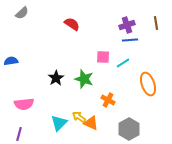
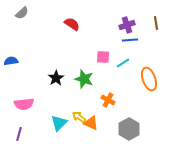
orange ellipse: moved 1 px right, 5 px up
